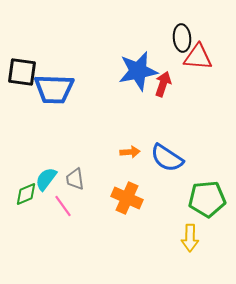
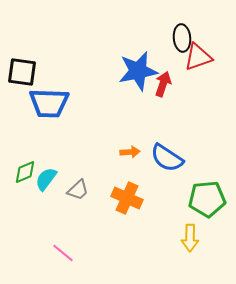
red triangle: rotated 24 degrees counterclockwise
blue trapezoid: moved 5 px left, 14 px down
gray trapezoid: moved 3 px right, 11 px down; rotated 125 degrees counterclockwise
green diamond: moved 1 px left, 22 px up
pink line: moved 47 px down; rotated 15 degrees counterclockwise
